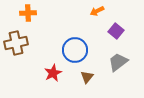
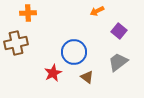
purple square: moved 3 px right
blue circle: moved 1 px left, 2 px down
brown triangle: rotated 32 degrees counterclockwise
